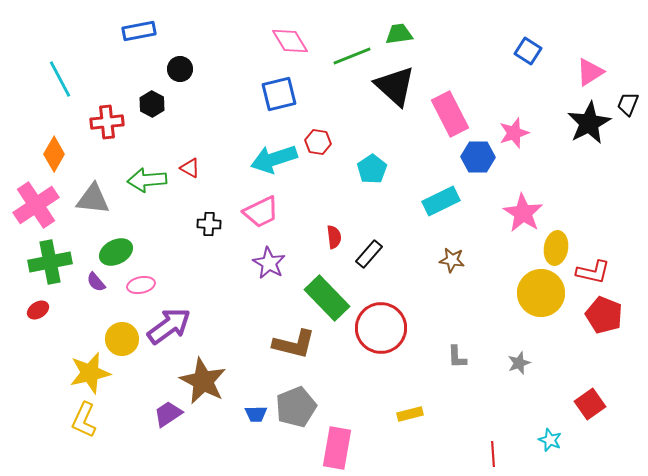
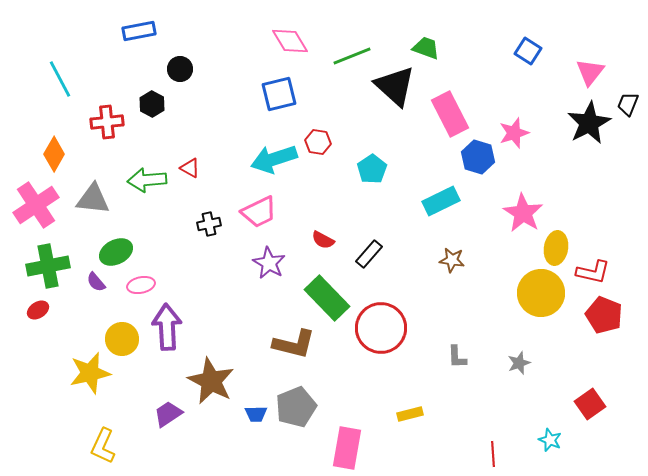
green trapezoid at (399, 34): moved 27 px right, 14 px down; rotated 28 degrees clockwise
pink triangle at (590, 72): rotated 20 degrees counterclockwise
blue hexagon at (478, 157): rotated 16 degrees clockwise
pink trapezoid at (261, 212): moved 2 px left
black cross at (209, 224): rotated 15 degrees counterclockwise
red semicircle at (334, 237): moved 11 px left, 3 px down; rotated 125 degrees clockwise
green cross at (50, 262): moved 2 px left, 4 px down
purple arrow at (169, 326): moved 2 px left, 1 px down; rotated 57 degrees counterclockwise
brown star at (203, 381): moved 8 px right
yellow L-shape at (84, 420): moved 19 px right, 26 px down
pink rectangle at (337, 448): moved 10 px right
